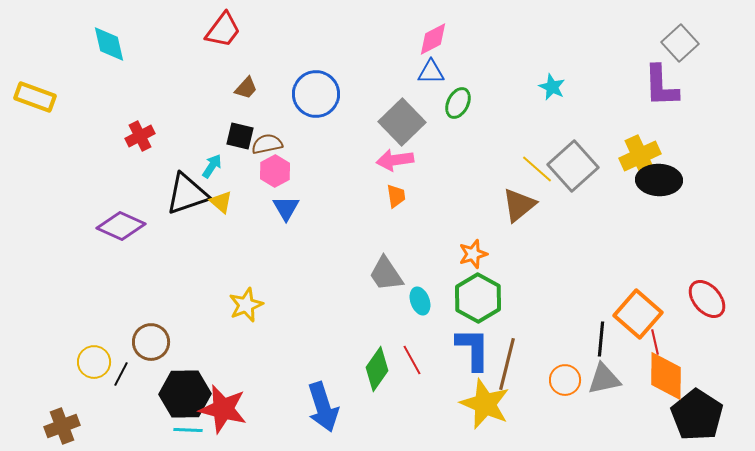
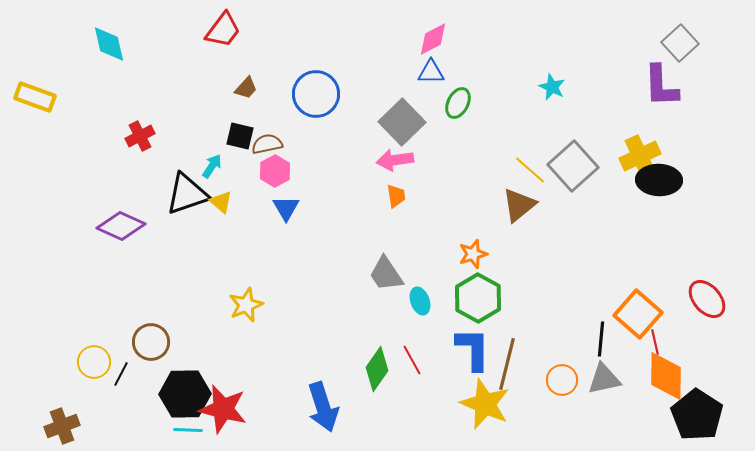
yellow line at (537, 169): moved 7 px left, 1 px down
orange circle at (565, 380): moved 3 px left
